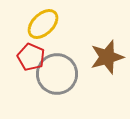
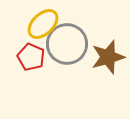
brown star: moved 1 px right
gray circle: moved 10 px right, 30 px up
